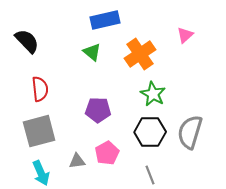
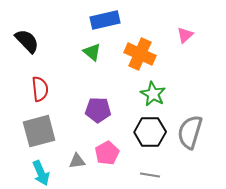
orange cross: rotated 32 degrees counterclockwise
gray line: rotated 60 degrees counterclockwise
